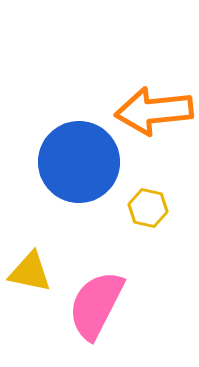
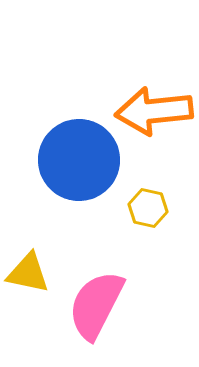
blue circle: moved 2 px up
yellow triangle: moved 2 px left, 1 px down
